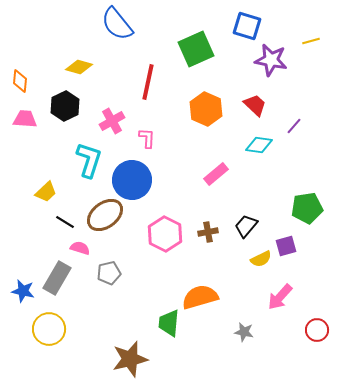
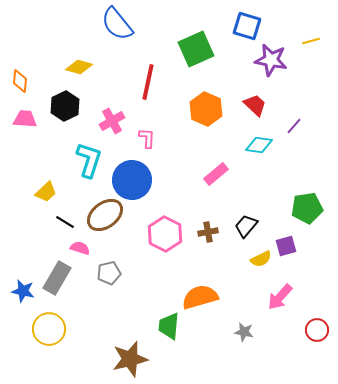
green trapezoid: moved 3 px down
